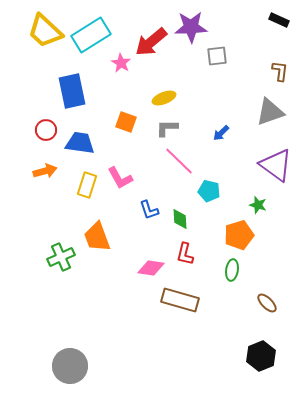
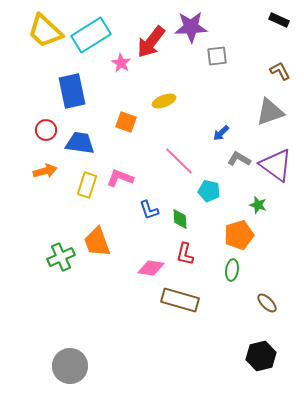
red arrow: rotated 12 degrees counterclockwise
brown L-shape: rotated 35 degrees counterclockwise
yellow ellipse: moved 3 px down
gray L-shape: moved 72 px right, 31 px down; rotated 30 degrees clockwise
pink L-shape: rotated 140 degrees clockwise
orange trapezoid: moved 5 px down
black hexagon: rotated 8 degrees clockwise
